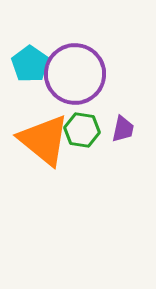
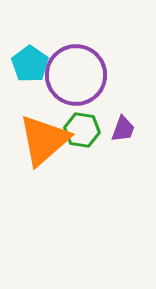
purple circle: moved 1 px right, 1 px down
purple trapezoid: rotated 8 degrees clockwise
orange triangle: rotated 40 degrees clockwise
